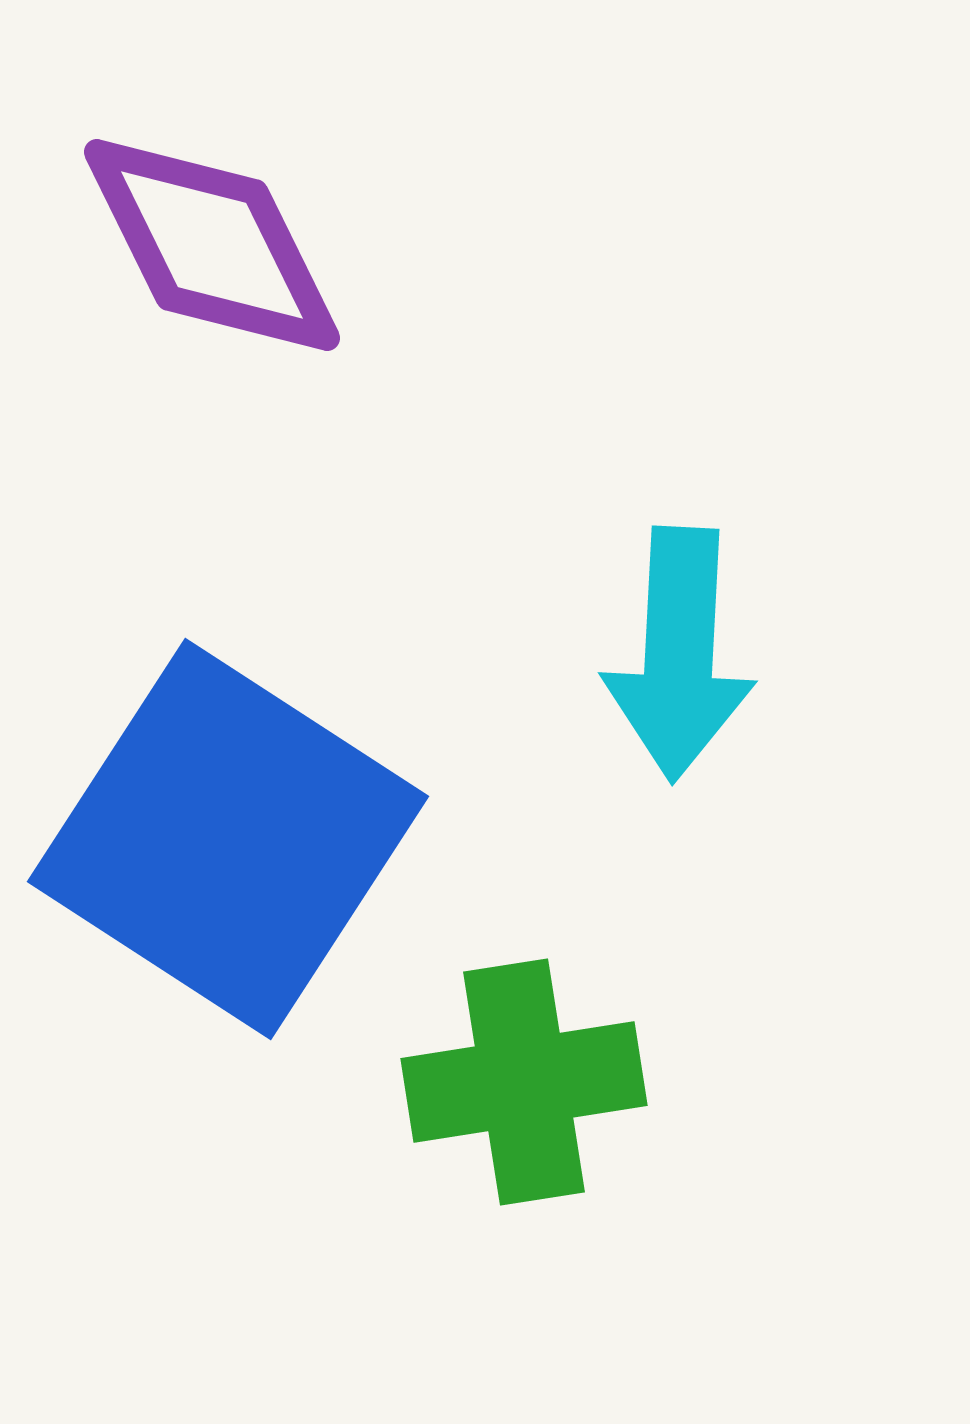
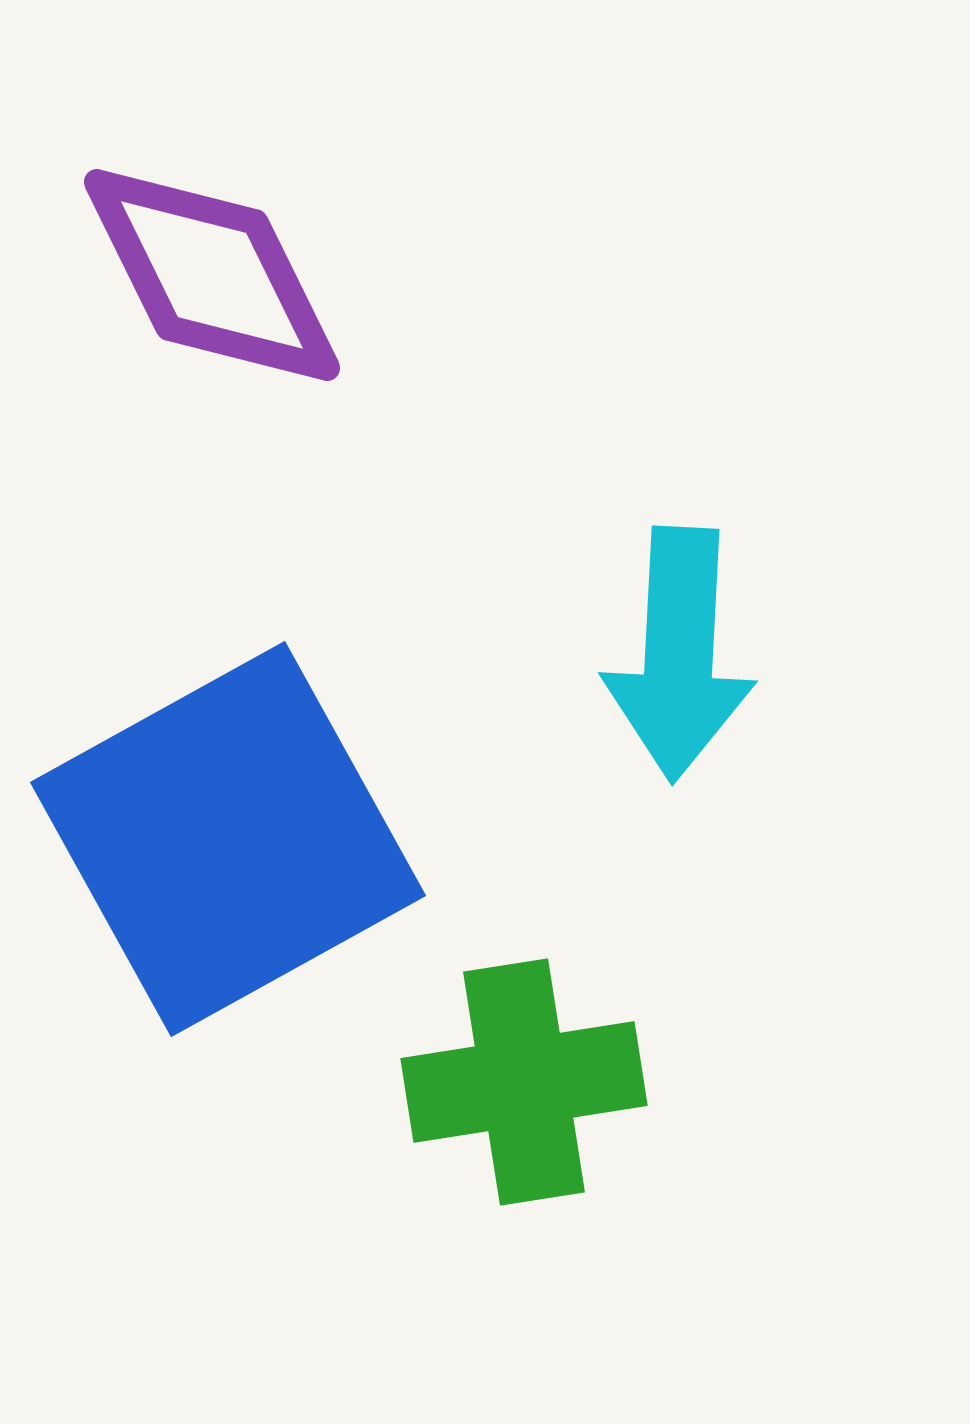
purple diamond: moved 30 px down
blue square: rotated 28 degrees clockwise
